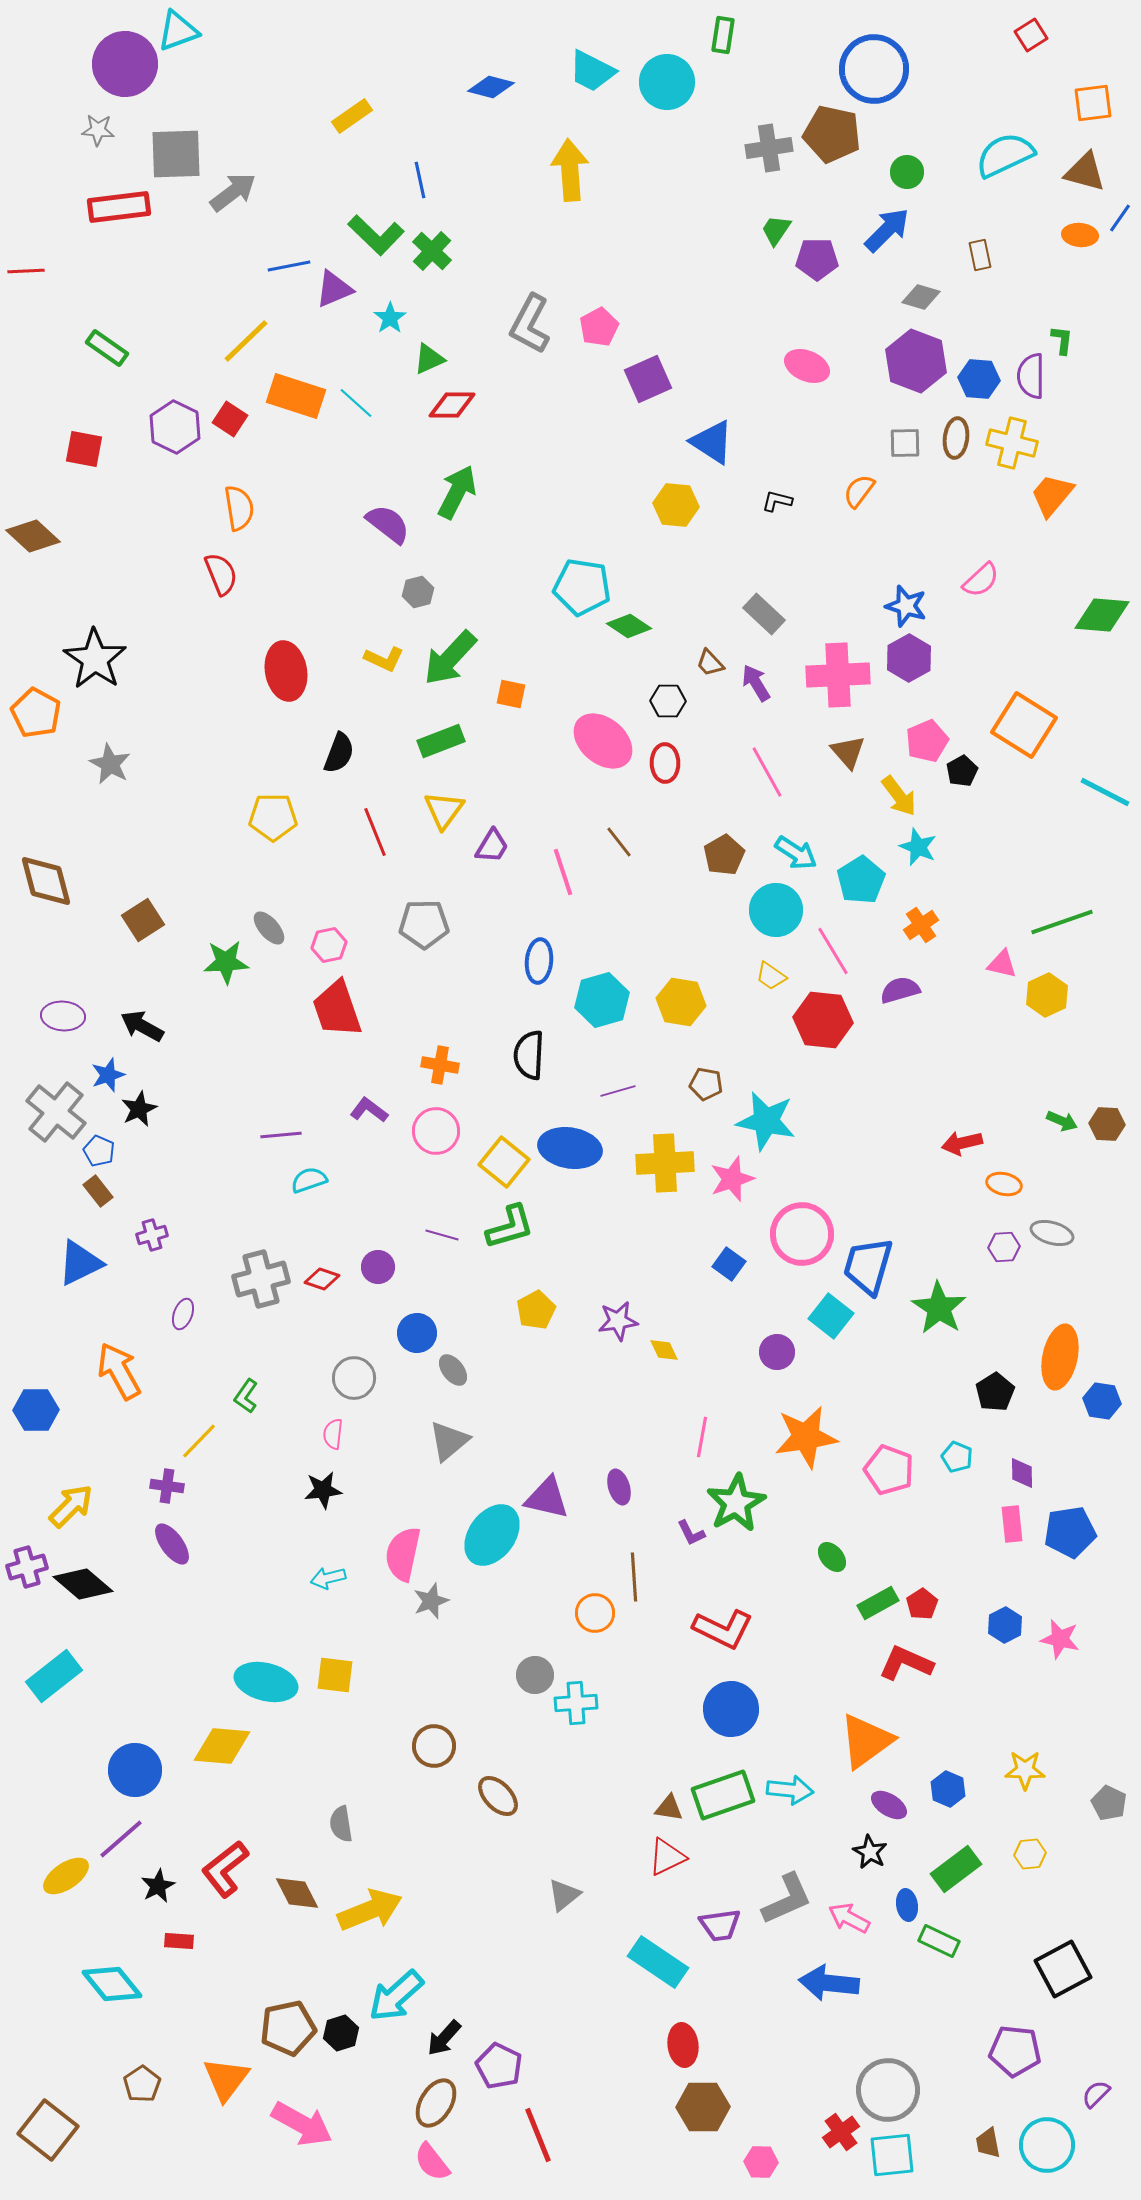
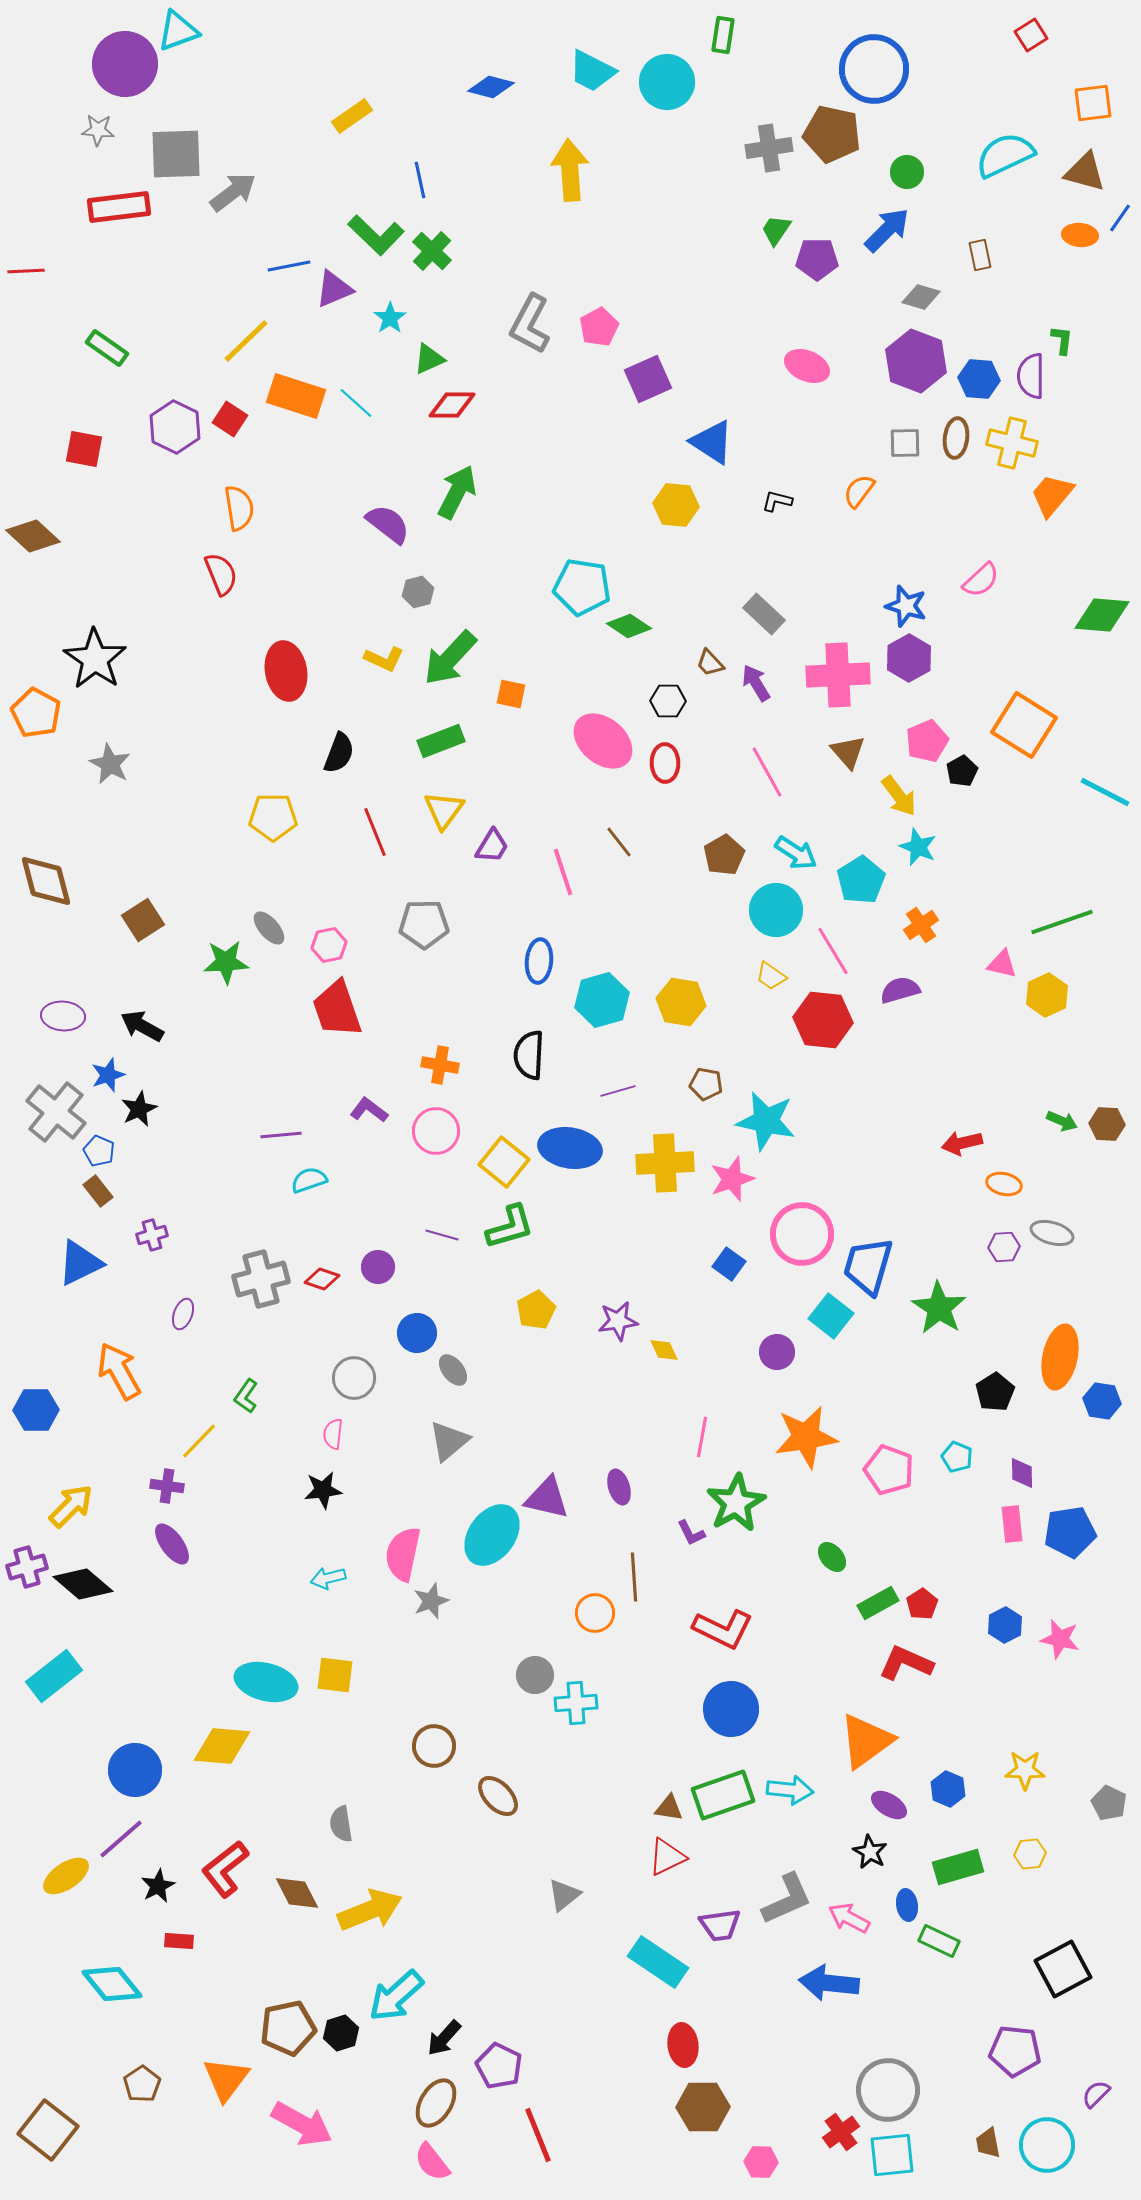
green rectangle at (956, 1869): moved 2 px right, 2 px up; rotated 21 degrees clockwise
